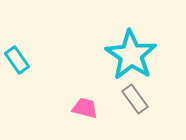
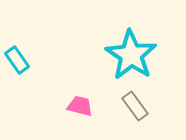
gray rectangle: moved 7 px down
pink trapezoid: moved 5 px left, 2 px up
